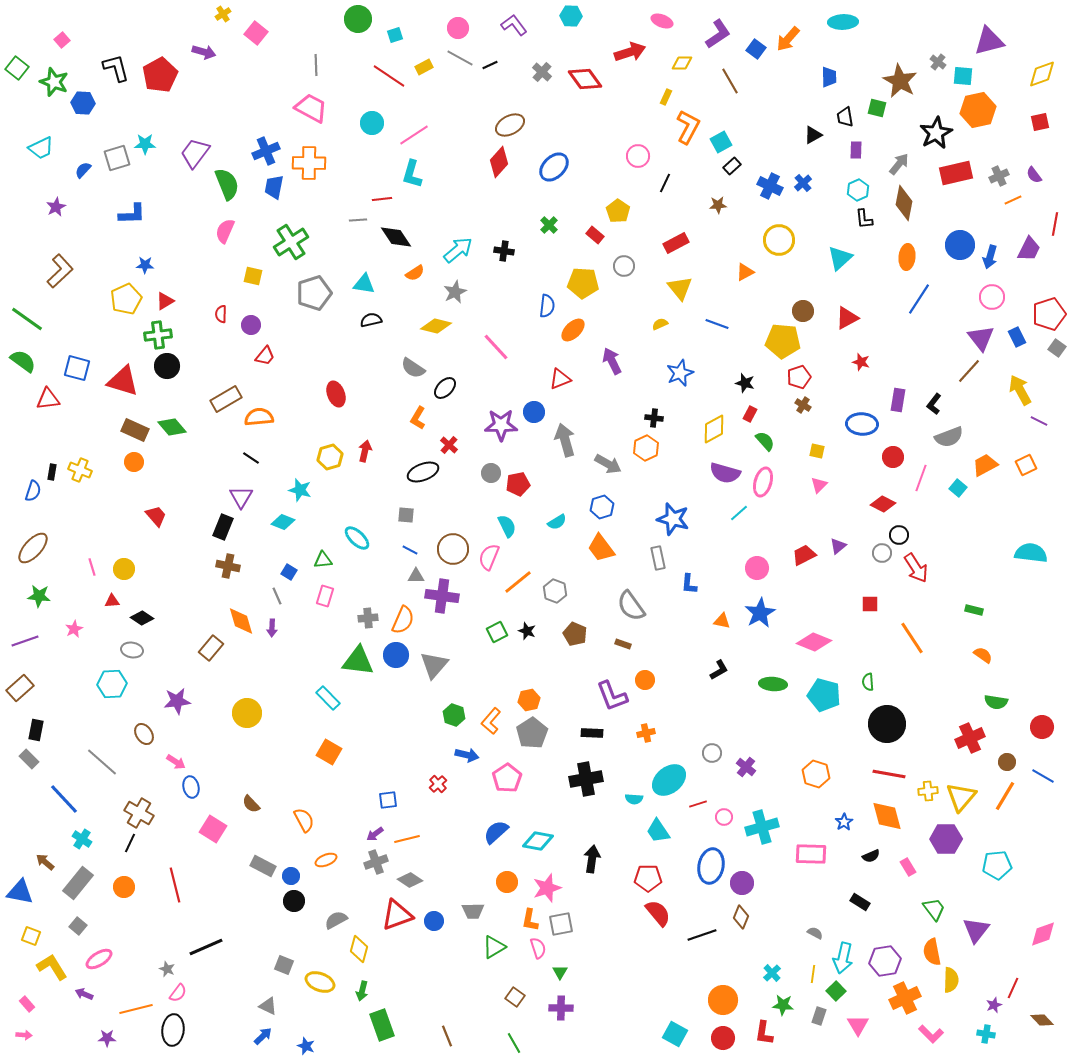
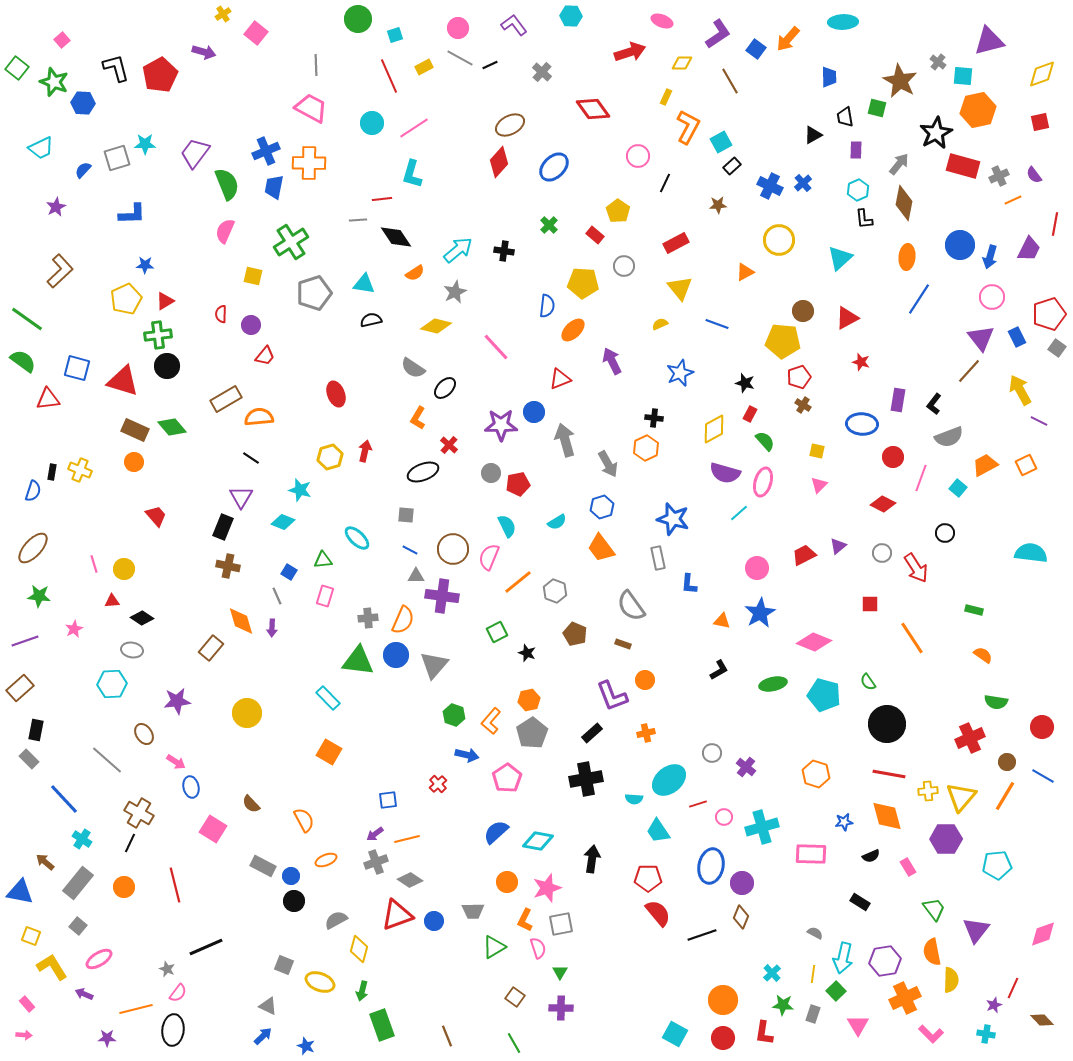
red line at (389, 76): rotated 32 degrees clockwise
red diamond at (585, 79): moved 8 px right, 30 px down
pink line at (414, 135): moved 7 px up
red rectangle at (956, 173): moved 7 px right, 7 px up; rotated 28 degrees clockwise
gray arrow at (608, 464): rotated 32 degrees clockwise
black circle at (899, 535): moved 46 px right, 2 px up
pink line at (92, 567): moved 2 px right, 3 px up
black star at (527, 631): moved 22 px down
green semicircle at (868, 682): rotated 30 degrees counterclockwise
green ellipse at (773, 684): rotated 16 degrees counterclockwise
black rectangle at (592, 733): rotated 45 degrees counterclockwise
gray line at (102, 762): moved 5 px right, 2 px up
blue star at (844, 822): rotated 24 degrees clockwise
orange L-shape at (530, 920): moved 5 px left; rotated 15 degrees clockwise
gray rectangle at (819, 1016): moved 6 px left, 2 px up
